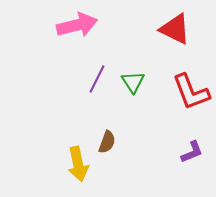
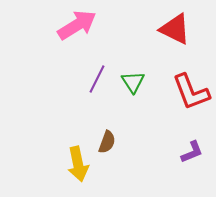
pink arrow: rotated 18 degrees counterclockwise
